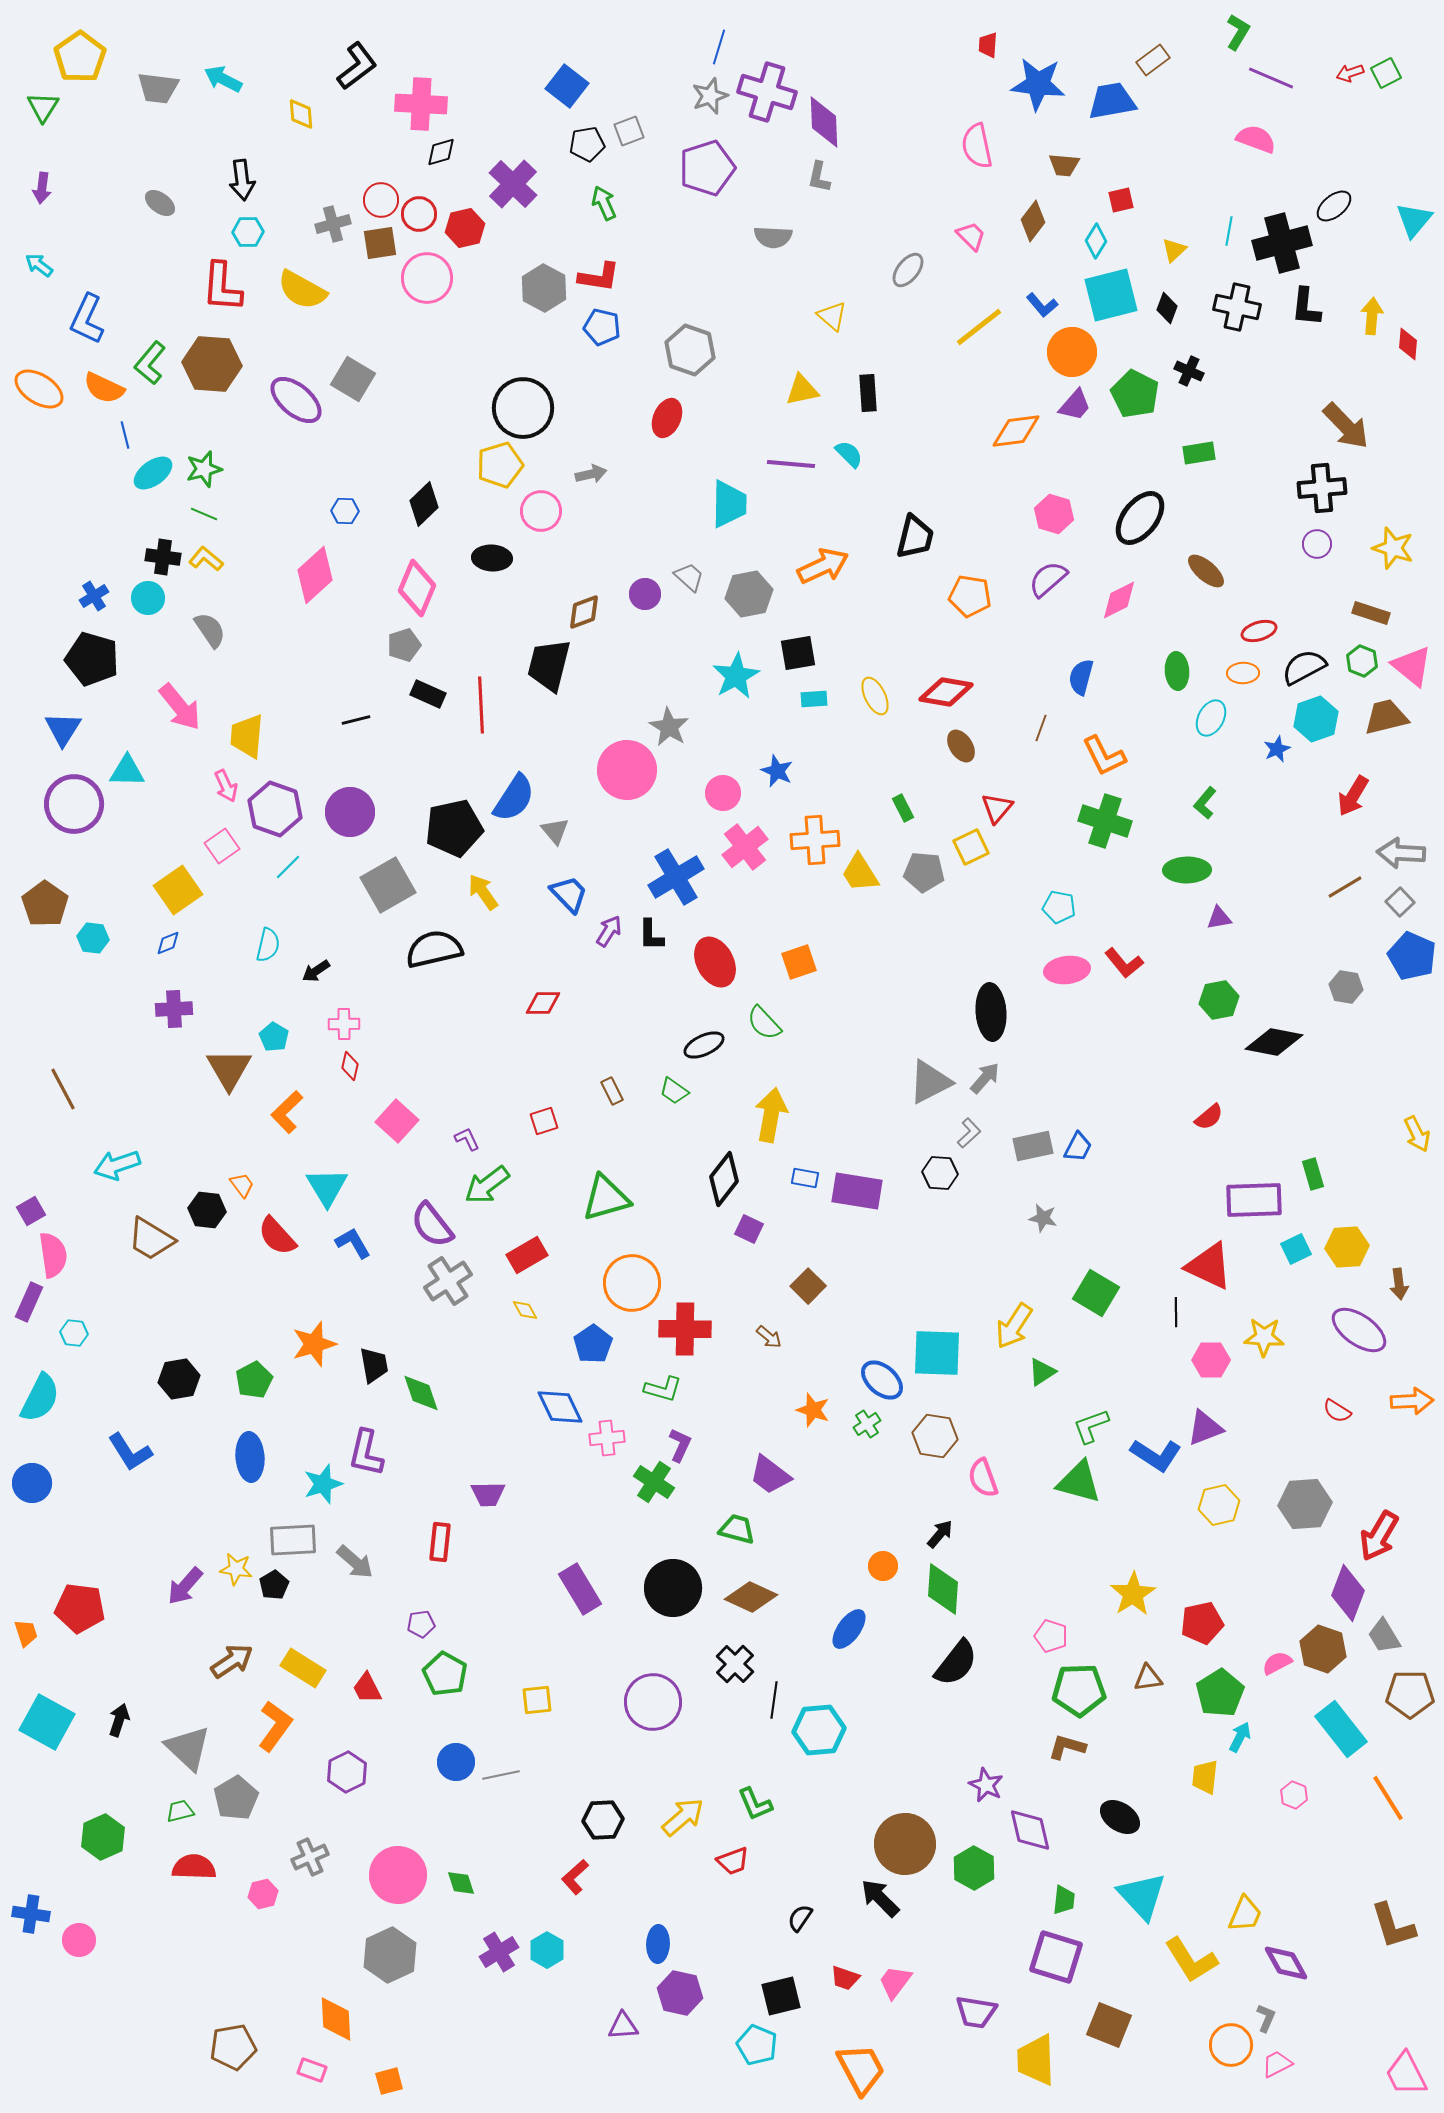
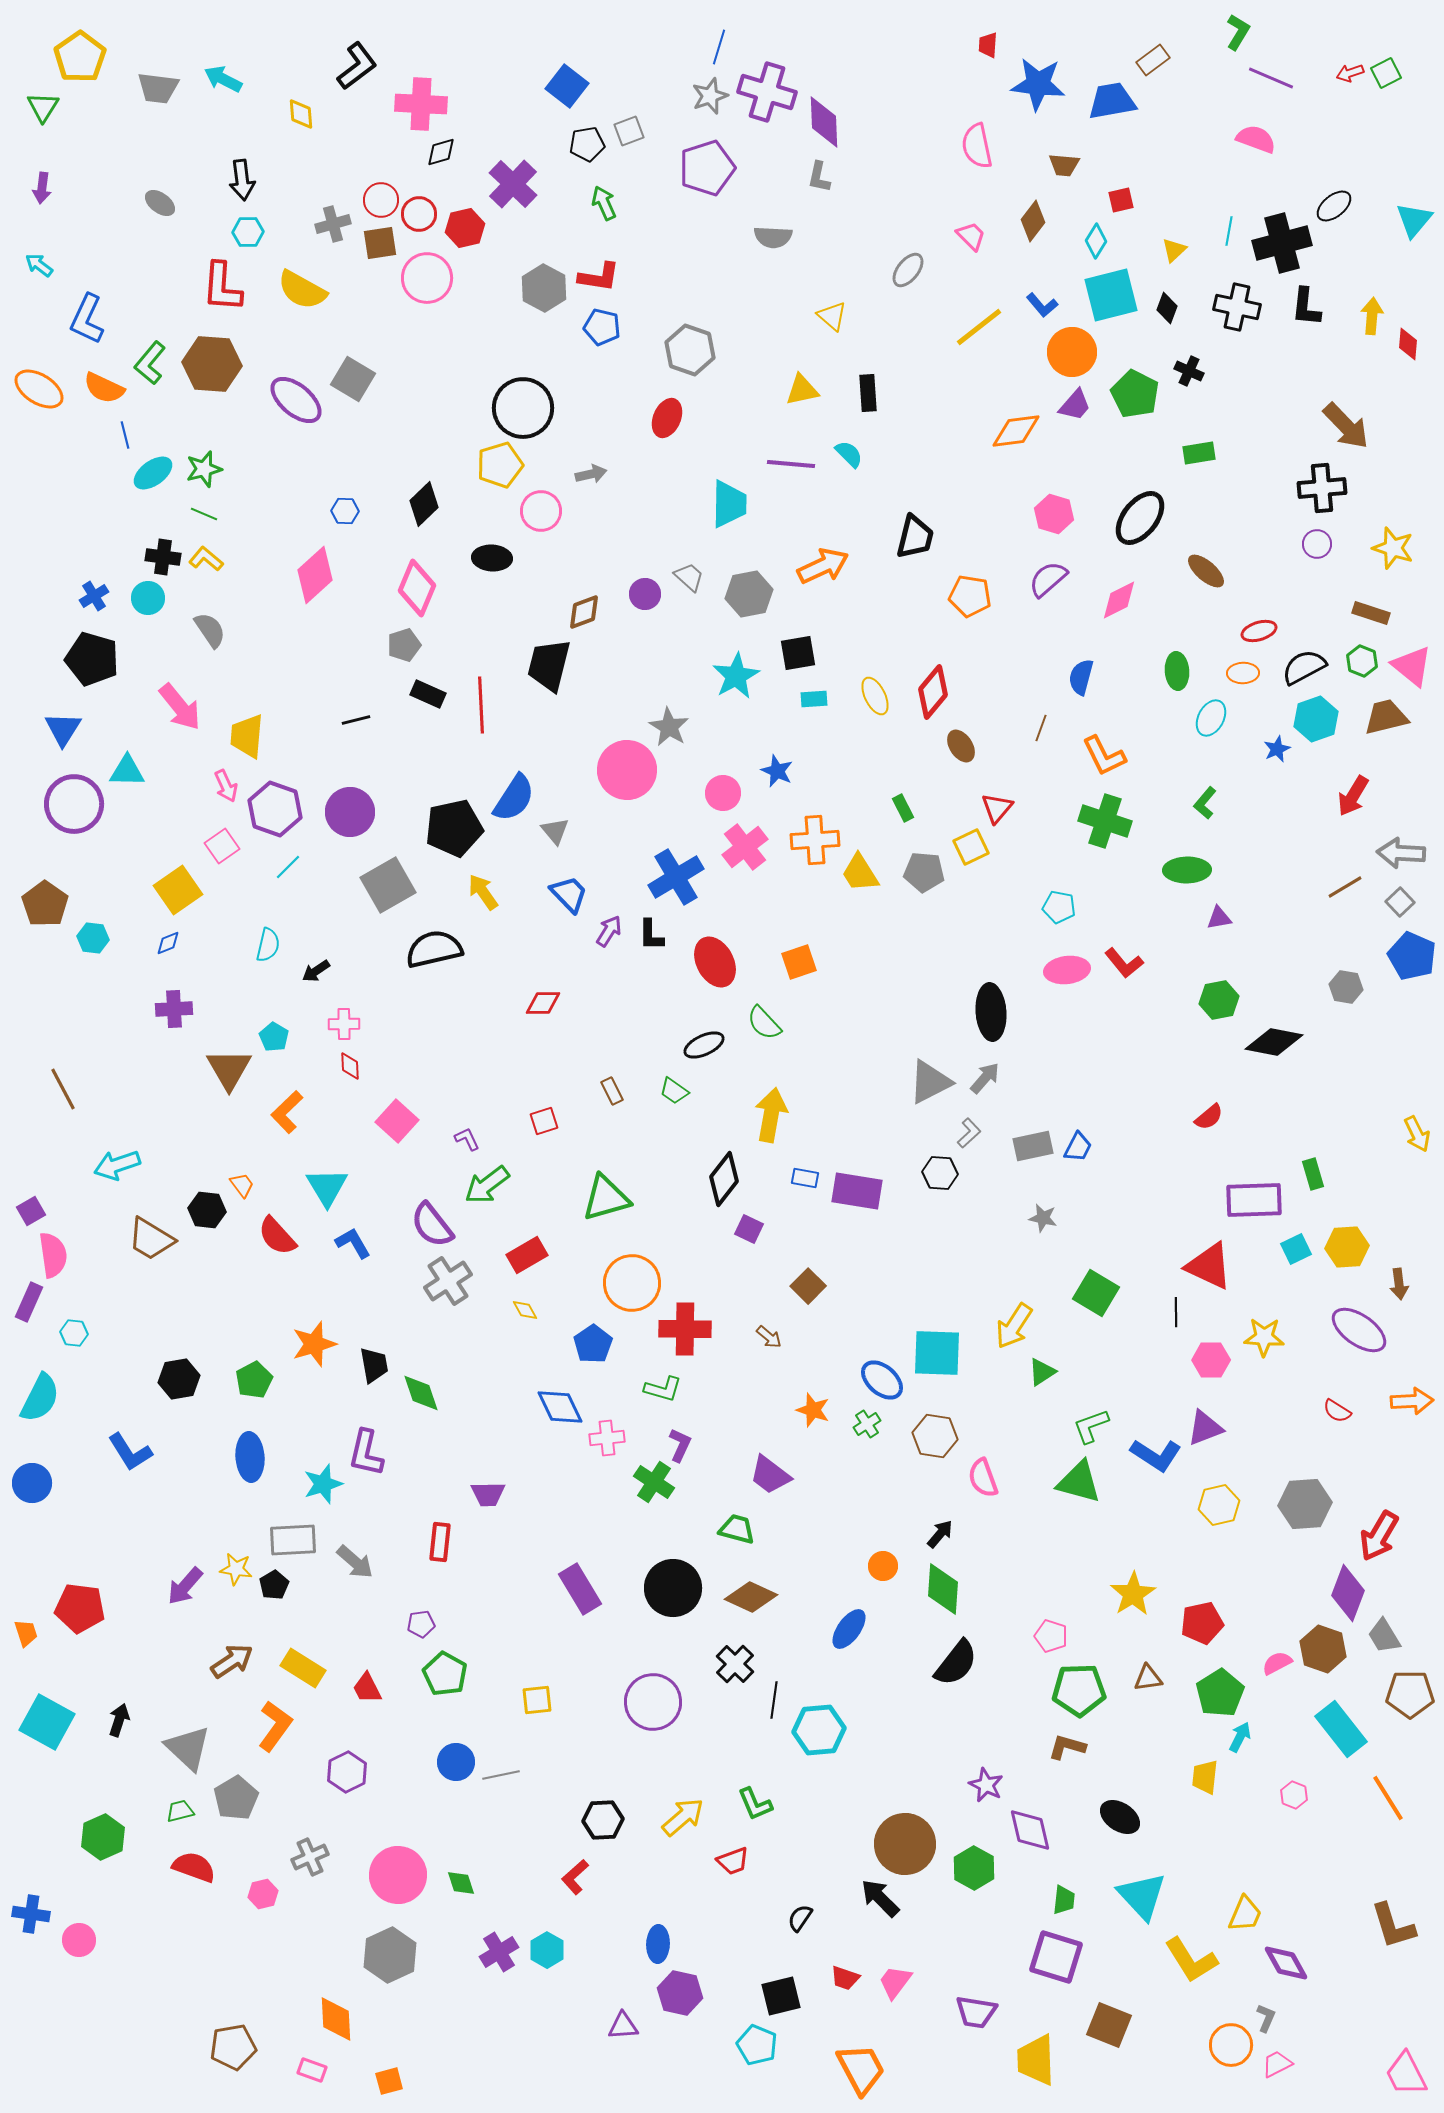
red diamond at (946, 692): moved 13 px left; rotated 60 degrees counterclockwise
red diamond at (350, 1066): rotated 16 degrees counterclockwise
red semicircle at (194, 1867): rotated 18 degrees clockwise
